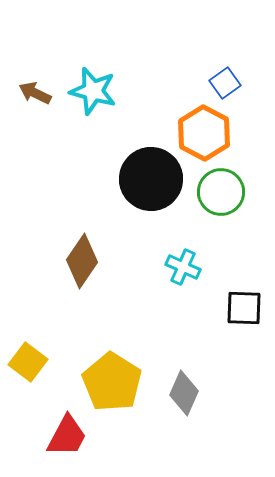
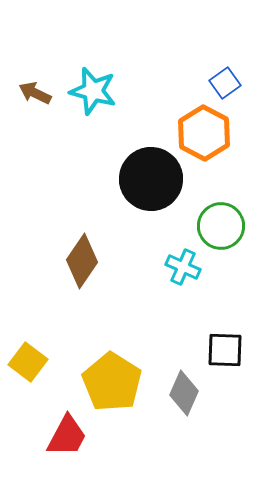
green circle: moved 34 px down
black square: moved 19 px left, 42 px down
